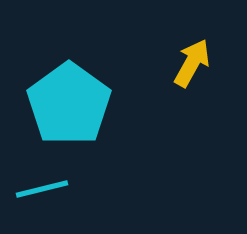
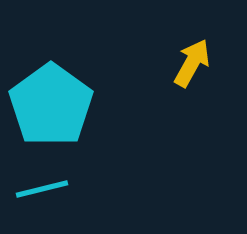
cyan pentagon: moved 18 px left, 1 px down
